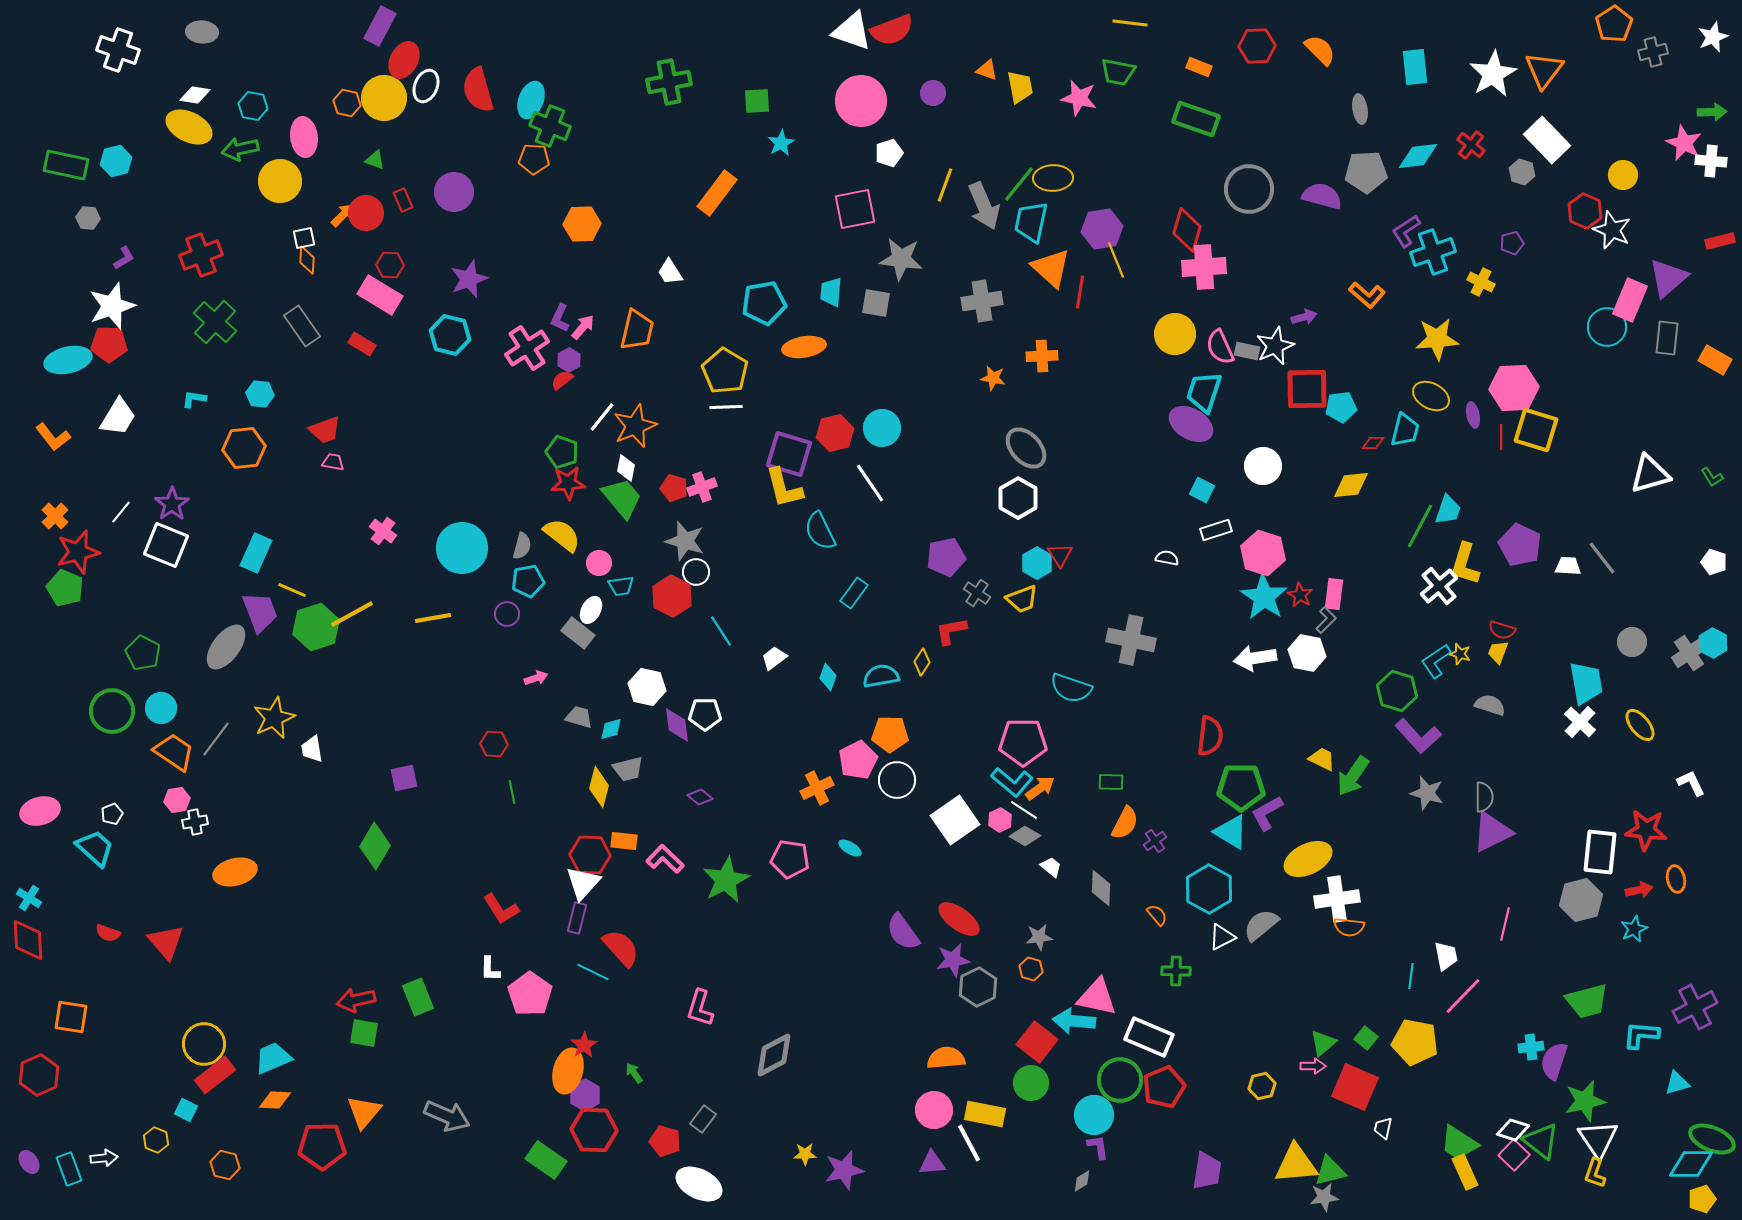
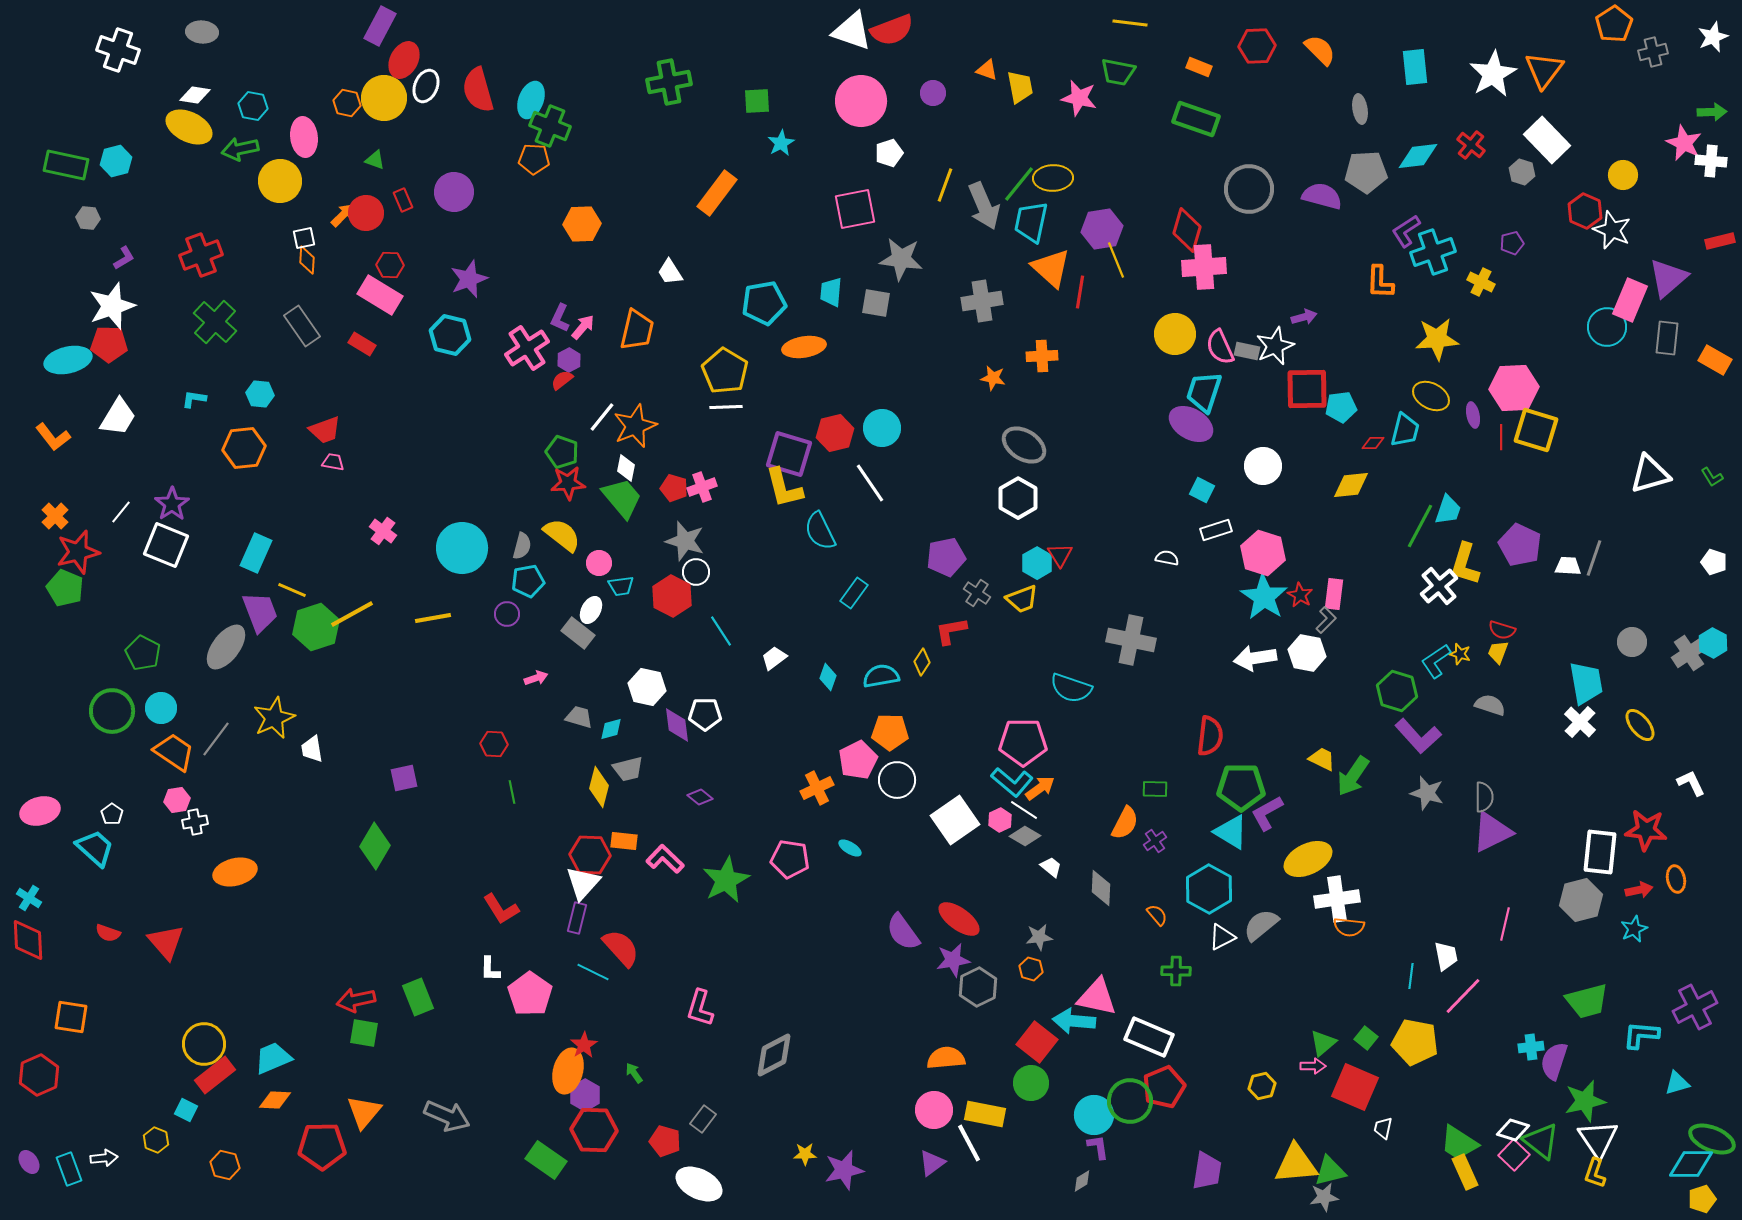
orange L-shape at (1367, 295): moved 13 px right, 13 px up; rotated 51 degrees clockwise
gray ellipse at (1026, 448): moved 2 px left, 3 px up; rotated 15 degrees counterclockwise
gray line at (1602, 558): moved 8 px left; rotated 57 degrees clockwise
orange pentagon at (890, 734): moved 2 px up
green rectangle at (1111, 782): moved 44 px right, 7 px down
white pentagon at (112, 814): rotated 15 degrees counterclockwise
green circle at (1120, 1080): moved 10 px right, 21 px down
purple triangle at (932, 1163): rotated 32 degrees counterclockwise
